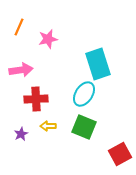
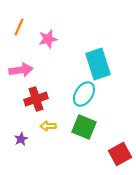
red cross: rotated 15 degrees counterclockwise
purple star: moved 5 px down
